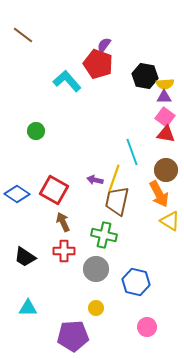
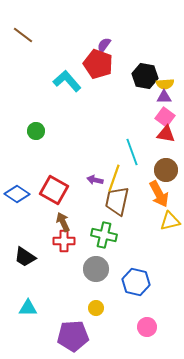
yellow triangle: rotated 45 degrees counterclockwise
red cross: moved 10 px up
